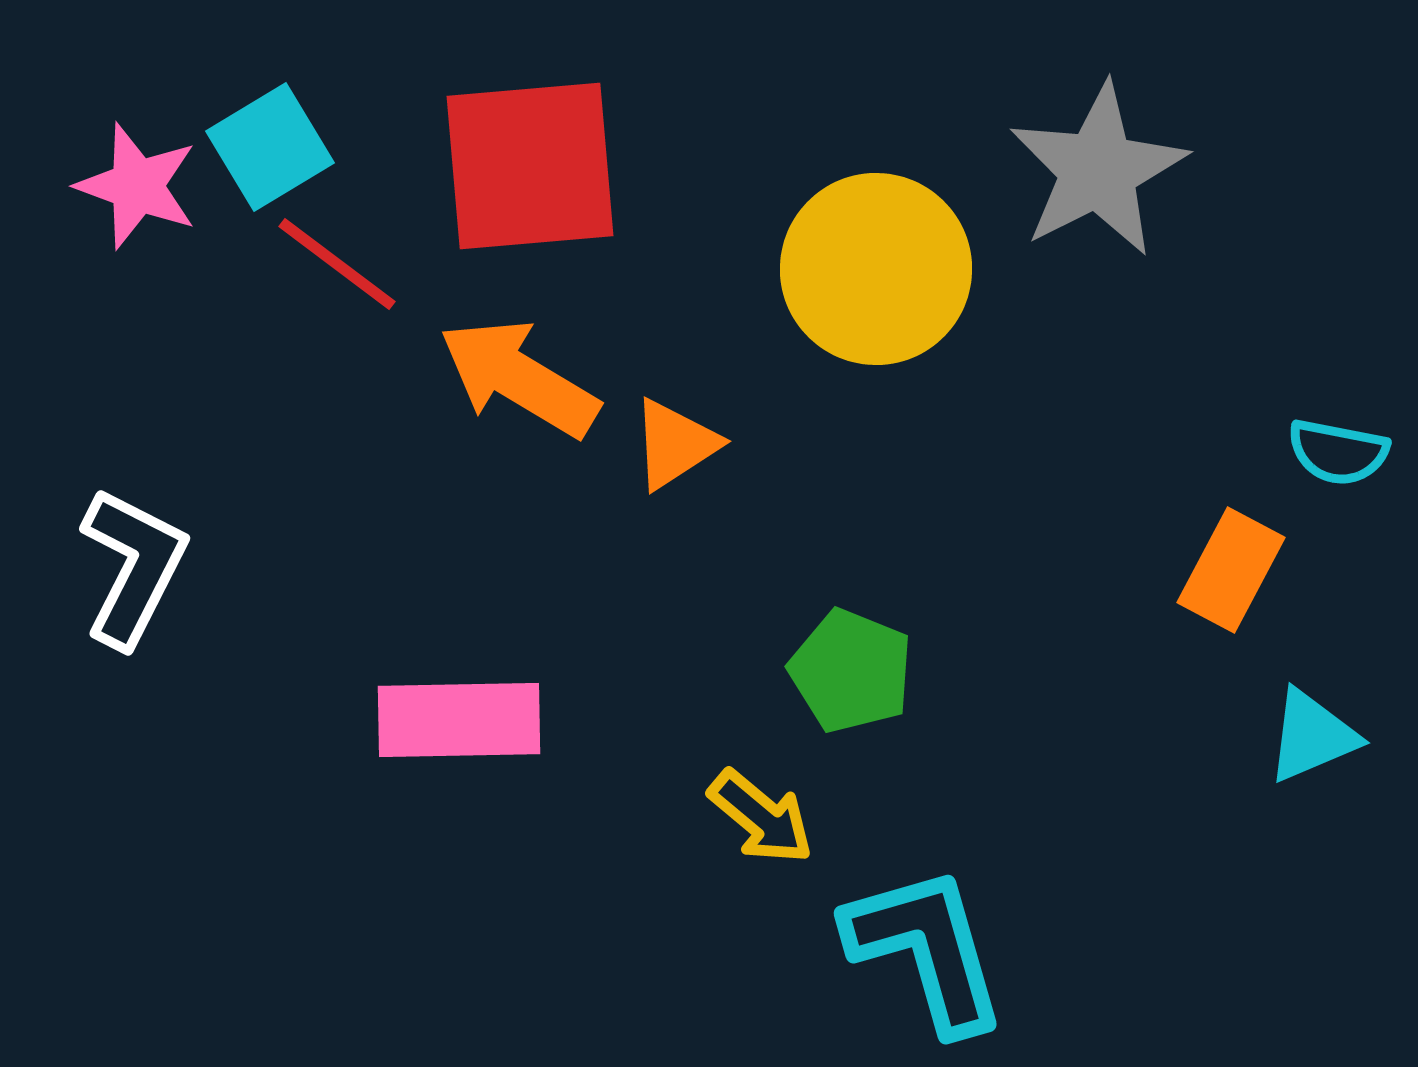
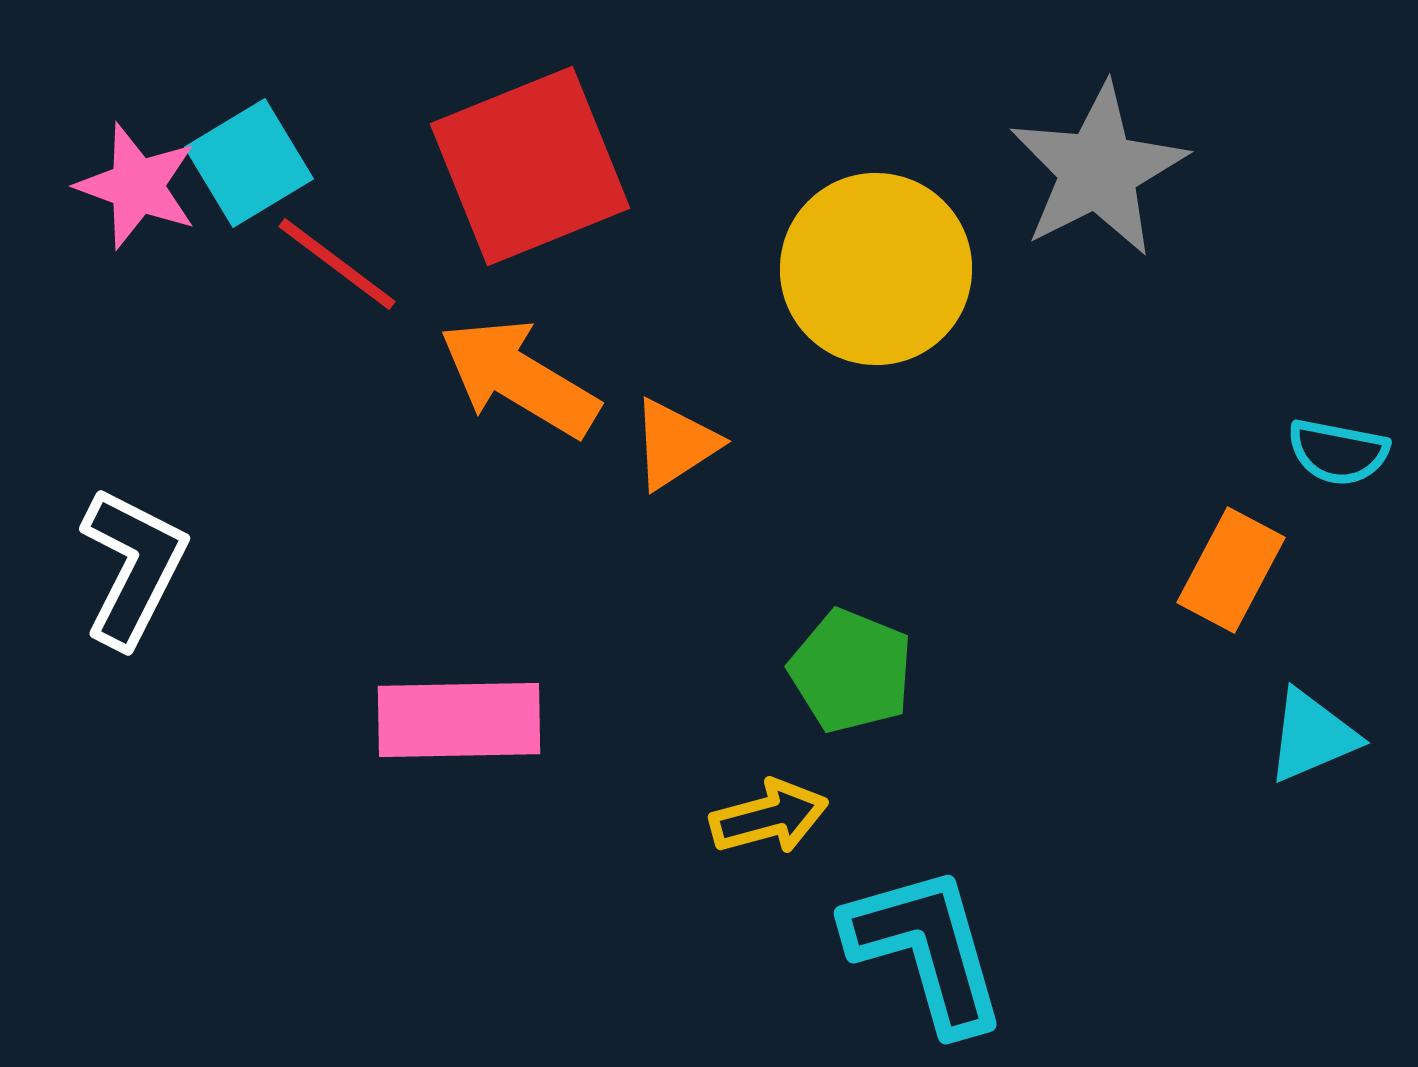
cyan square: moved 21 px left, 16 px down
red square: rotated 17 degrees counterclockwise
yellow arrow: moved 8 px right; rotated 55 degrees counterclockwise
